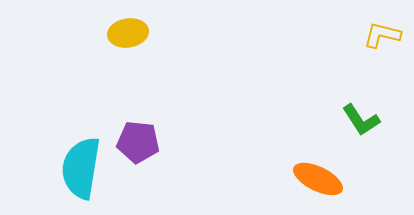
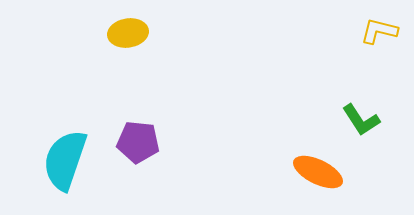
yellow L-shape: moved 3 px left, 4 px up
cyan semicircle: moved 16 px left, 8 px up; rotated 10 degrees clockwise
orange ellipse: moved 7 px up
